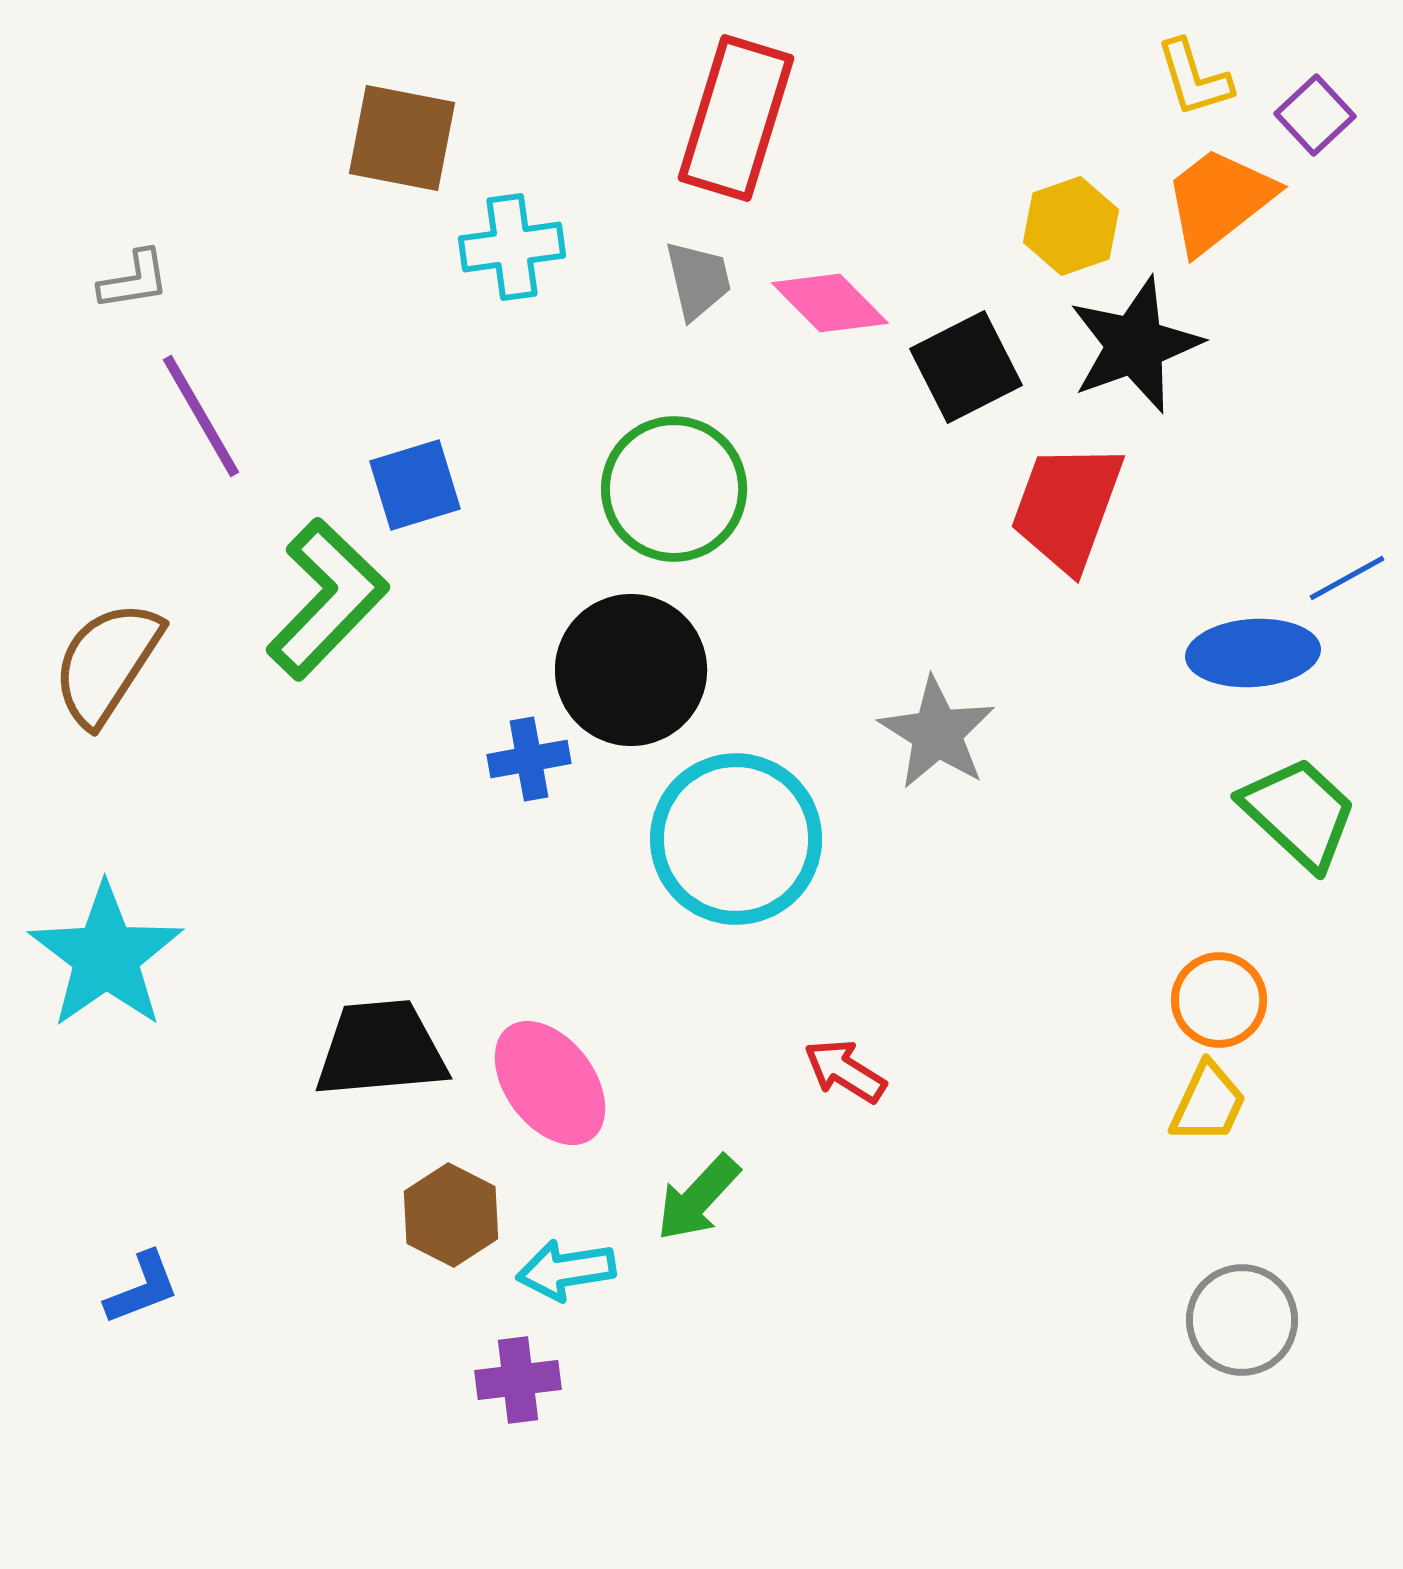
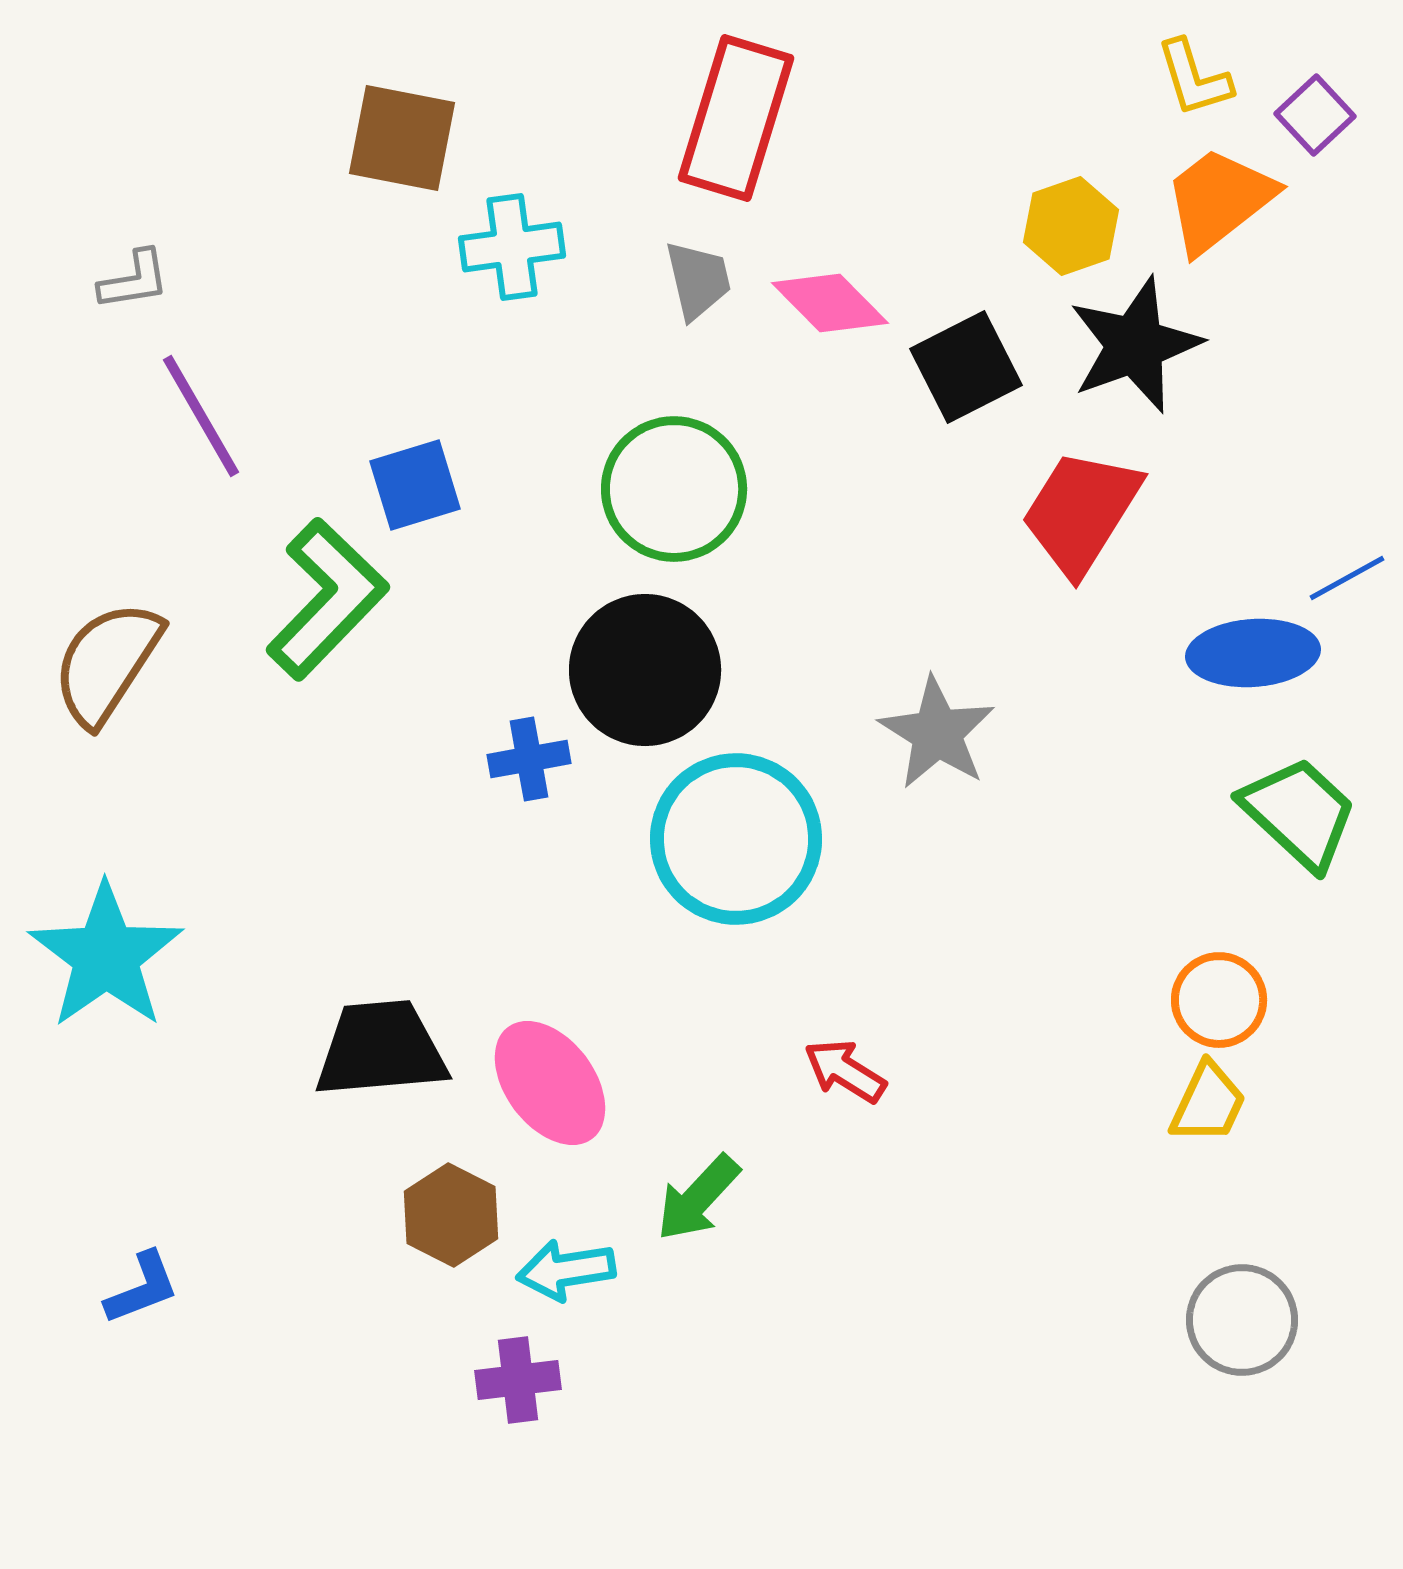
red trapezoid: moved 14 px right, 5 px down; rotated 12 degrees clockwise
black circle: moved 14 px right
